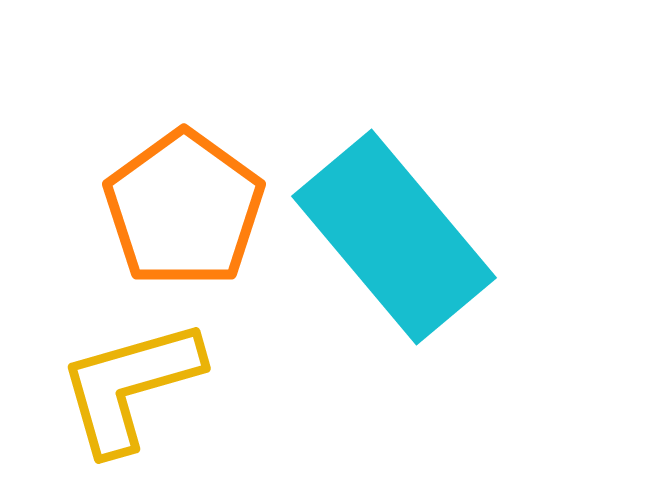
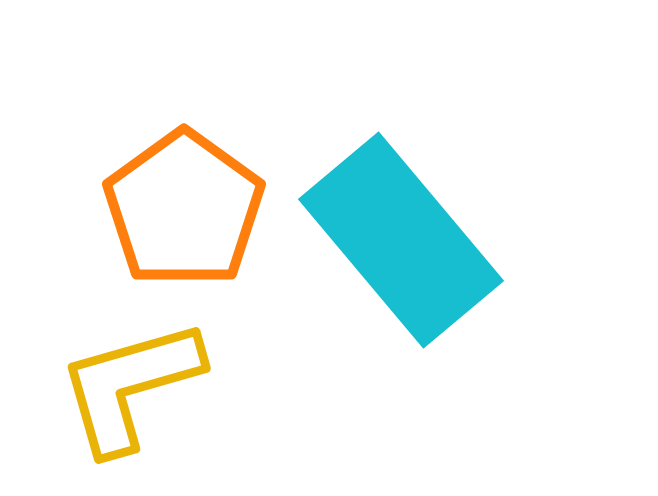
cyan rectangle: moved 7 px right, 3 px down
